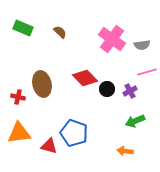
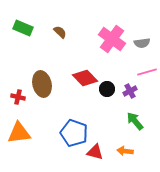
gray semicircle: moved 2 px up
green arrow: rotated 72 degrees clockwise
red triangle: moved 46 px right, 6 px down
